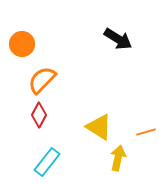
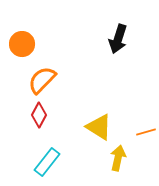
black arrow: rotated 76 degrees clockwise
